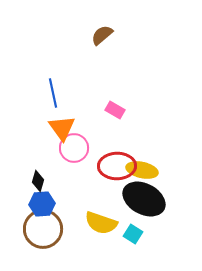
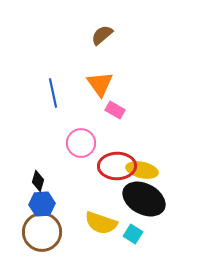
orange triangle: moved 38 px right, 44 px up
pink circle: moved 7 px right, 5 px up
brown circle: moved 1 px left, 3 px down
